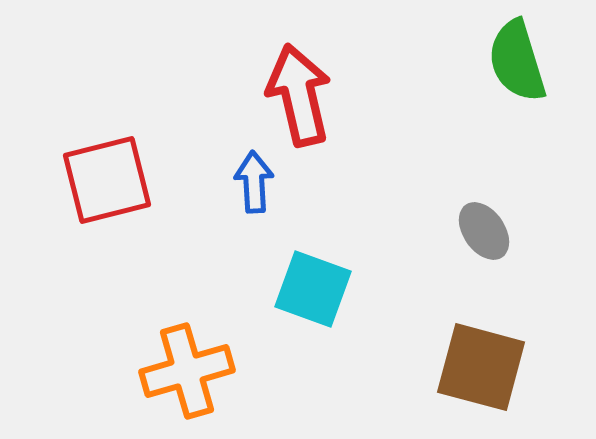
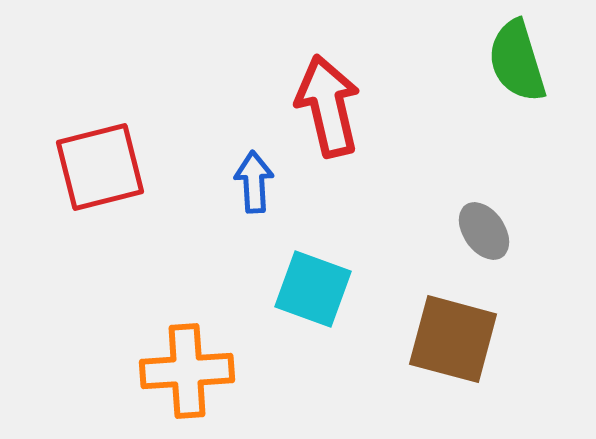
red arrow: moved 29 px right, 11 px down
red square: moved 7 px left, 13 px up
brown square: moved 28 px left, 28 px up
orange cross: rotated 12 degrees clockwise
